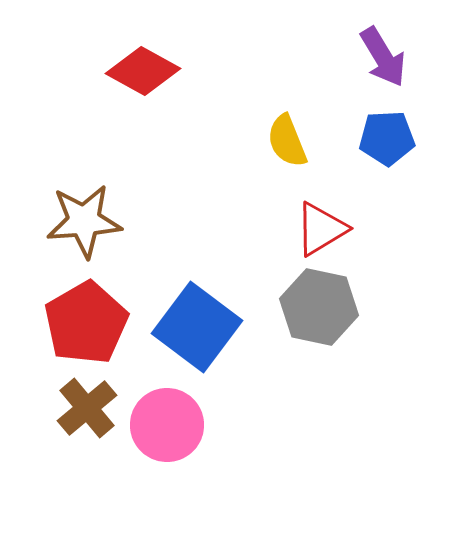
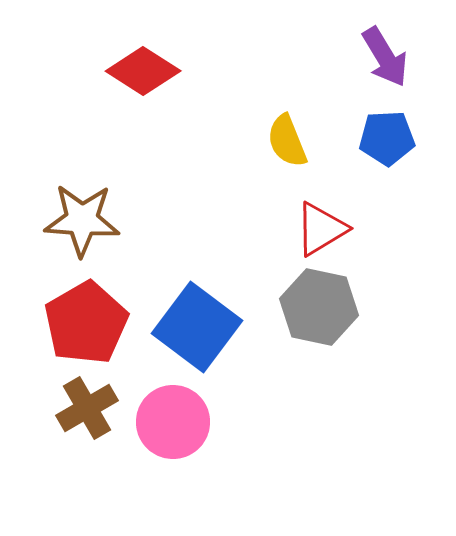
purple arrow: moved 2 px right
red diamond: rotated 4 degrees clockwise
brown star: moved 2 px left, 1 px up; rotated 8 degrees clockwise
brown cross: rotated 10 degrees clockwise
pink circle: moved 6 px right, 3 px up
